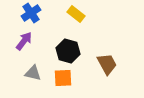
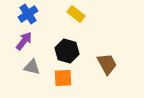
blue cross: moved 3 px left, 1 px down
black hexagon: moved 1 px left
gray triangle: moved 1 px left, 6 px up
